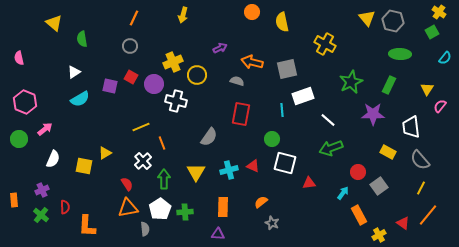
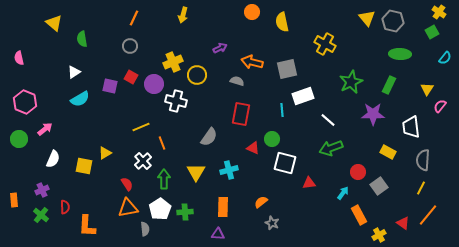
gray semicircle at (420, 160): moved 3 px right; rotated 45 degrees clockwise
red triangle at (253, 166): moved 18 px up
